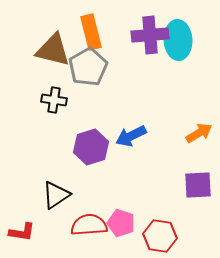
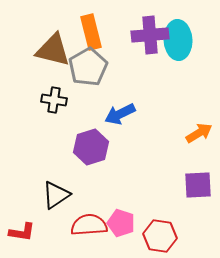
blue arrow: moved 11 px left, 22 px up
